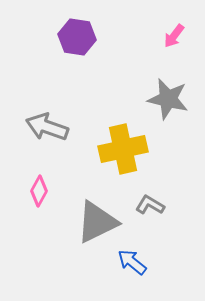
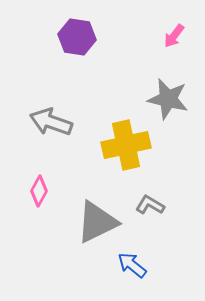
gray arrow: moved 4 px right, 5 px up
yellow cross: moved 3 px right, 4 px up
blue arrow: moved 3 px down
